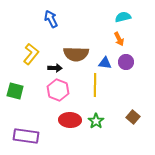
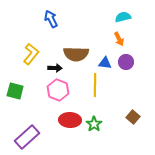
green star: moved 2 px left, 3 px down
purple rectangle: moved 1 px right, 1 px down; rotated 50 degrees counterclockwise
